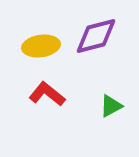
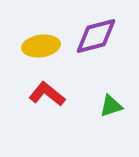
green triangle: rotated 10 degrees clockwise
